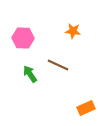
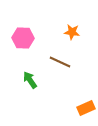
orange star: moved 1 px left, 1 px down
brown line: moved 2 px right, 3 px up
green arrow: moved 6 px down
